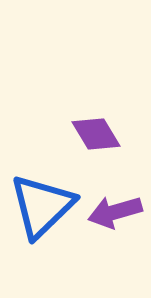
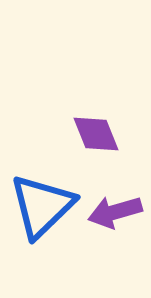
purple diamond: rotated 9 degrees clockwise
